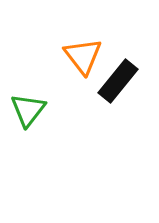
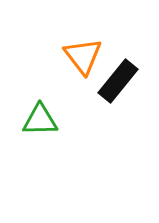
green triangle: moved 12 px right, 10 px down; rotated 51 degrees clockwise
